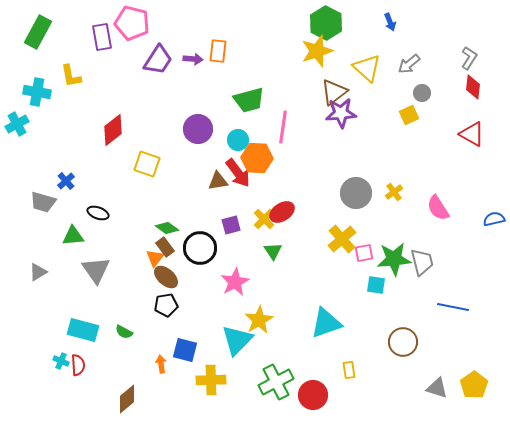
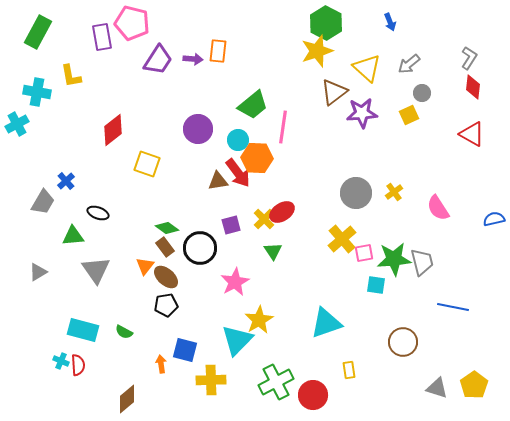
green trapezoid at (249, 100): moved 4 px right, 5 px down; rotated 24 degrees counterclockwise
purple star at (341, 113): moved 21 px right
gray trapezoid at (43, 202): rotated 76 degrees counterclockwise
orange triangle at (155, 258): moved 10 px left, 8 px down
